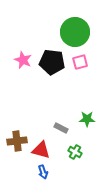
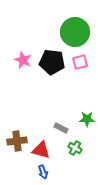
green cross: moved 4 px up
